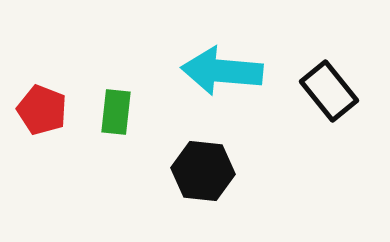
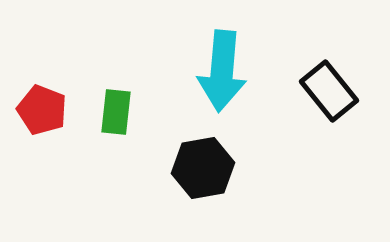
cyan arrow: rotated 90 degrees counterclockwise
black hexagon: moved 3 px up; rotated 16 degrees counterclockwise
